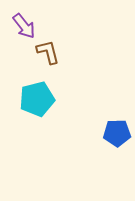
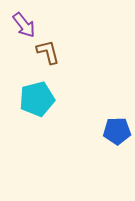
purple arrow: moved 1 px up
blue pentagon: moved 2 px up
